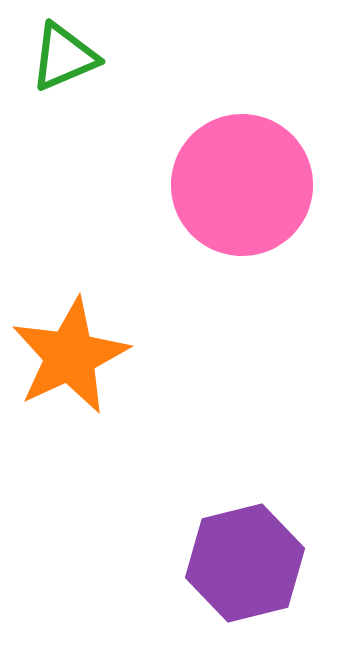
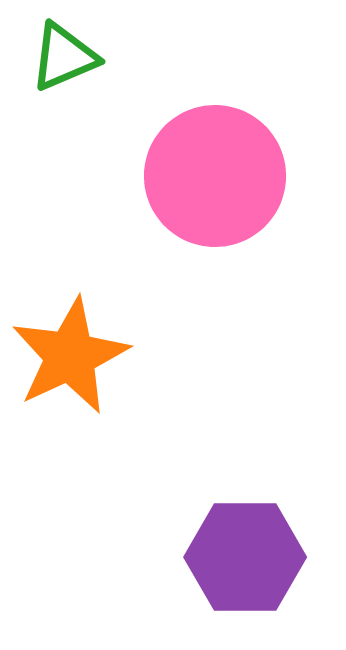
pink circle: moved 27 px left, 9 px up
purple hexagon: moved 6 px up; rotated 14 degrees clockwise
